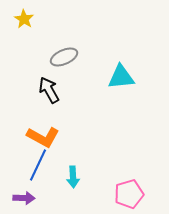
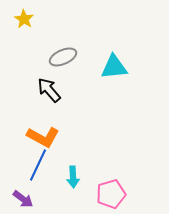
gray ellipse: moved 1 px left
cyan triangle: moved 7 px left, 10 px up
black arrow: rotated 12 degrees counterclockwise
pink pentagon: moved 18 px left
purple arrow: moved 1 px left, 1 px down; rotated 35 degrees clockwise
